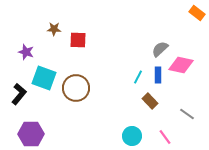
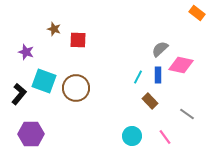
brown star: rotated 16 degrees clockwise
cyan square: moved 3 px down
